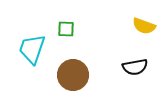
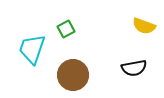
green square: rotated 30 degrees counterclockwise
black semicircle: moved 1 px left, 1 px down
